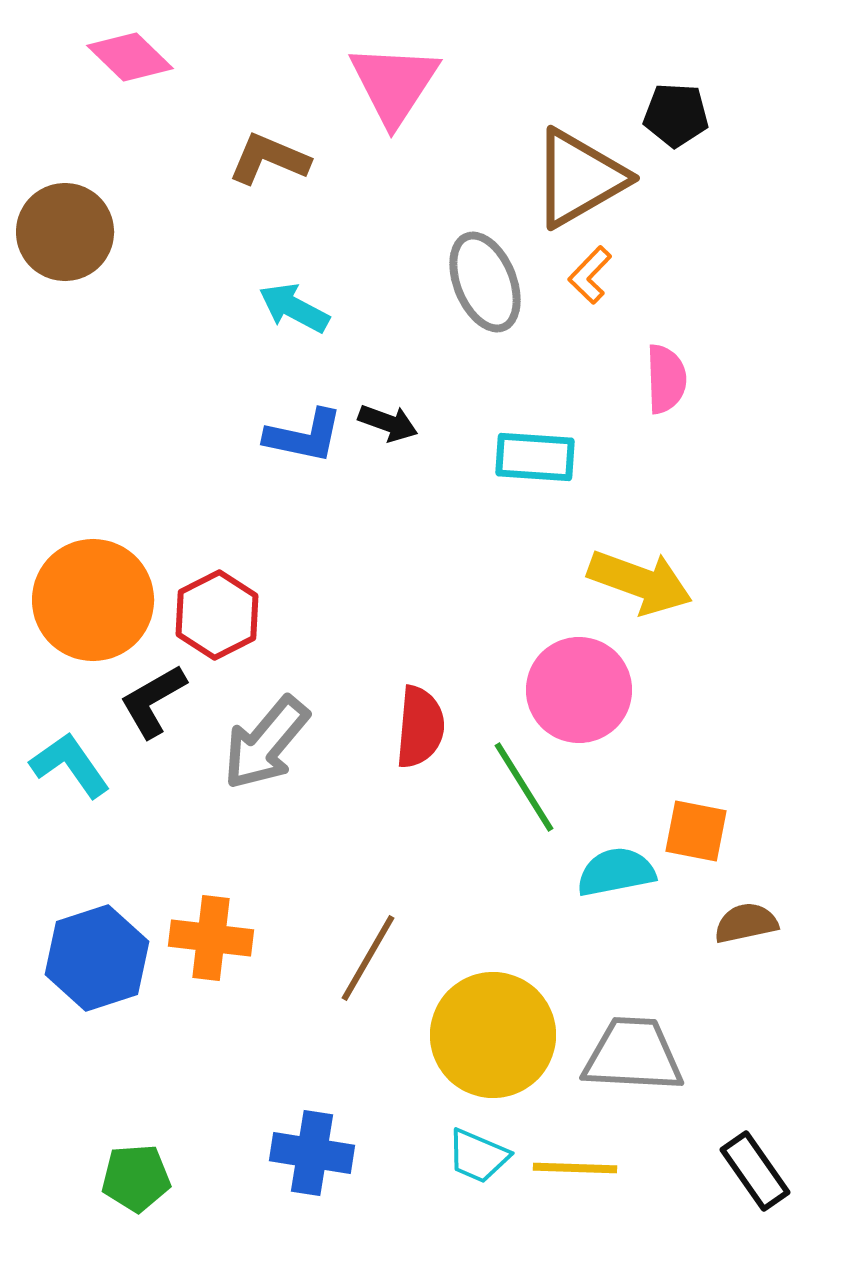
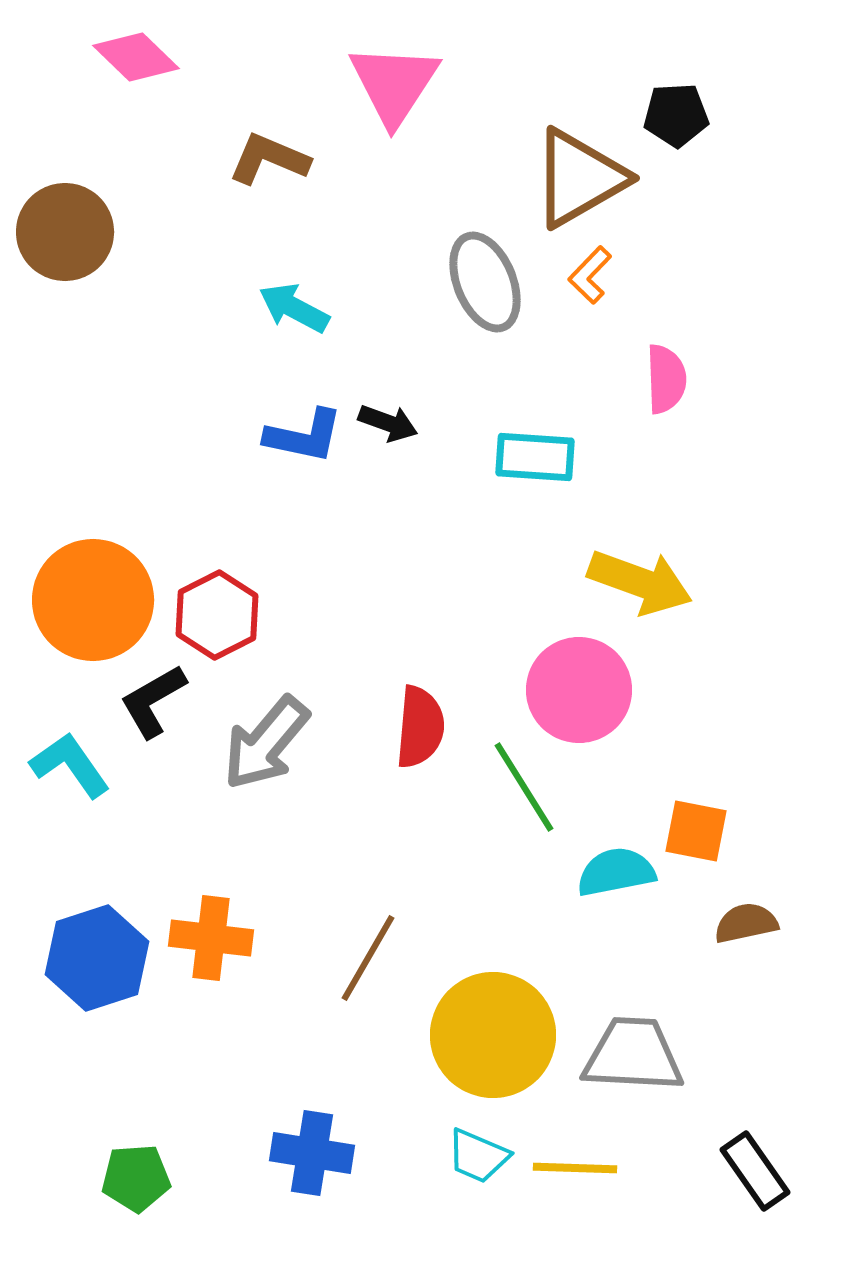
pink diamond: moved 6 px right
black pentagon: rotated 6 degrees counterclockwise
